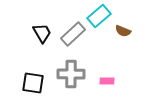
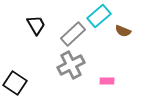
black trapezoid: moved 6 px left, 8 px up
gray cross: moved 9 px up; rotated 28 degrees counterclockwise
black square: moved 18 px left; rotated 25 degrees clockwise
